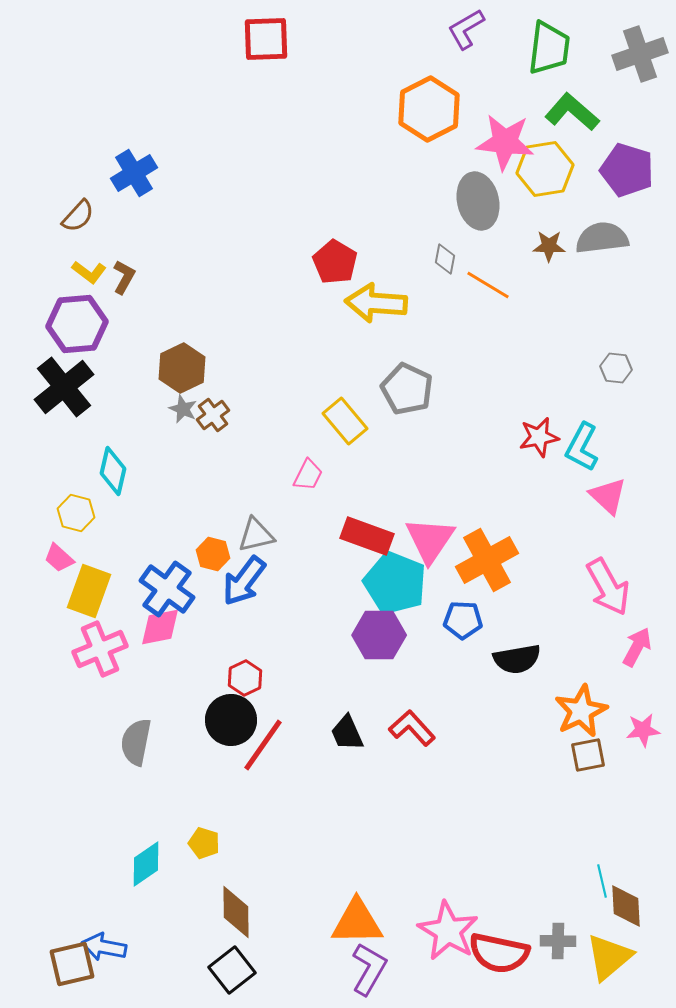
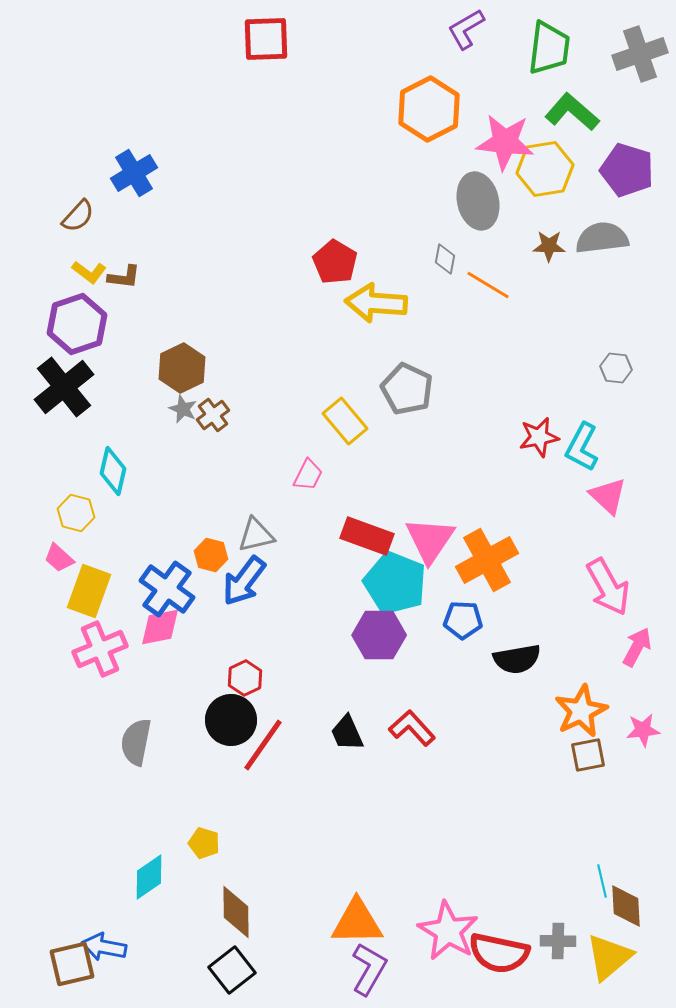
brown L-shape at (124, 277): rotated 68 degrees clockwise
purple hexagon at (77, 324): rotated 14 degrees counterclockwise
orange hexagon at (213, 554): moved 2 px left, 1 px down
cyan diamond at (146, 864): moved 3 px right, 13 px down
